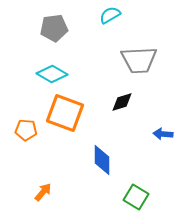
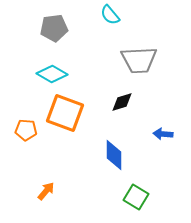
cyan semicircle: rotated 100 degrees counterclockwise
blue diamond: moved 12 px right, 5 px up
orange arrow: moved 3 px right, 1 px up
